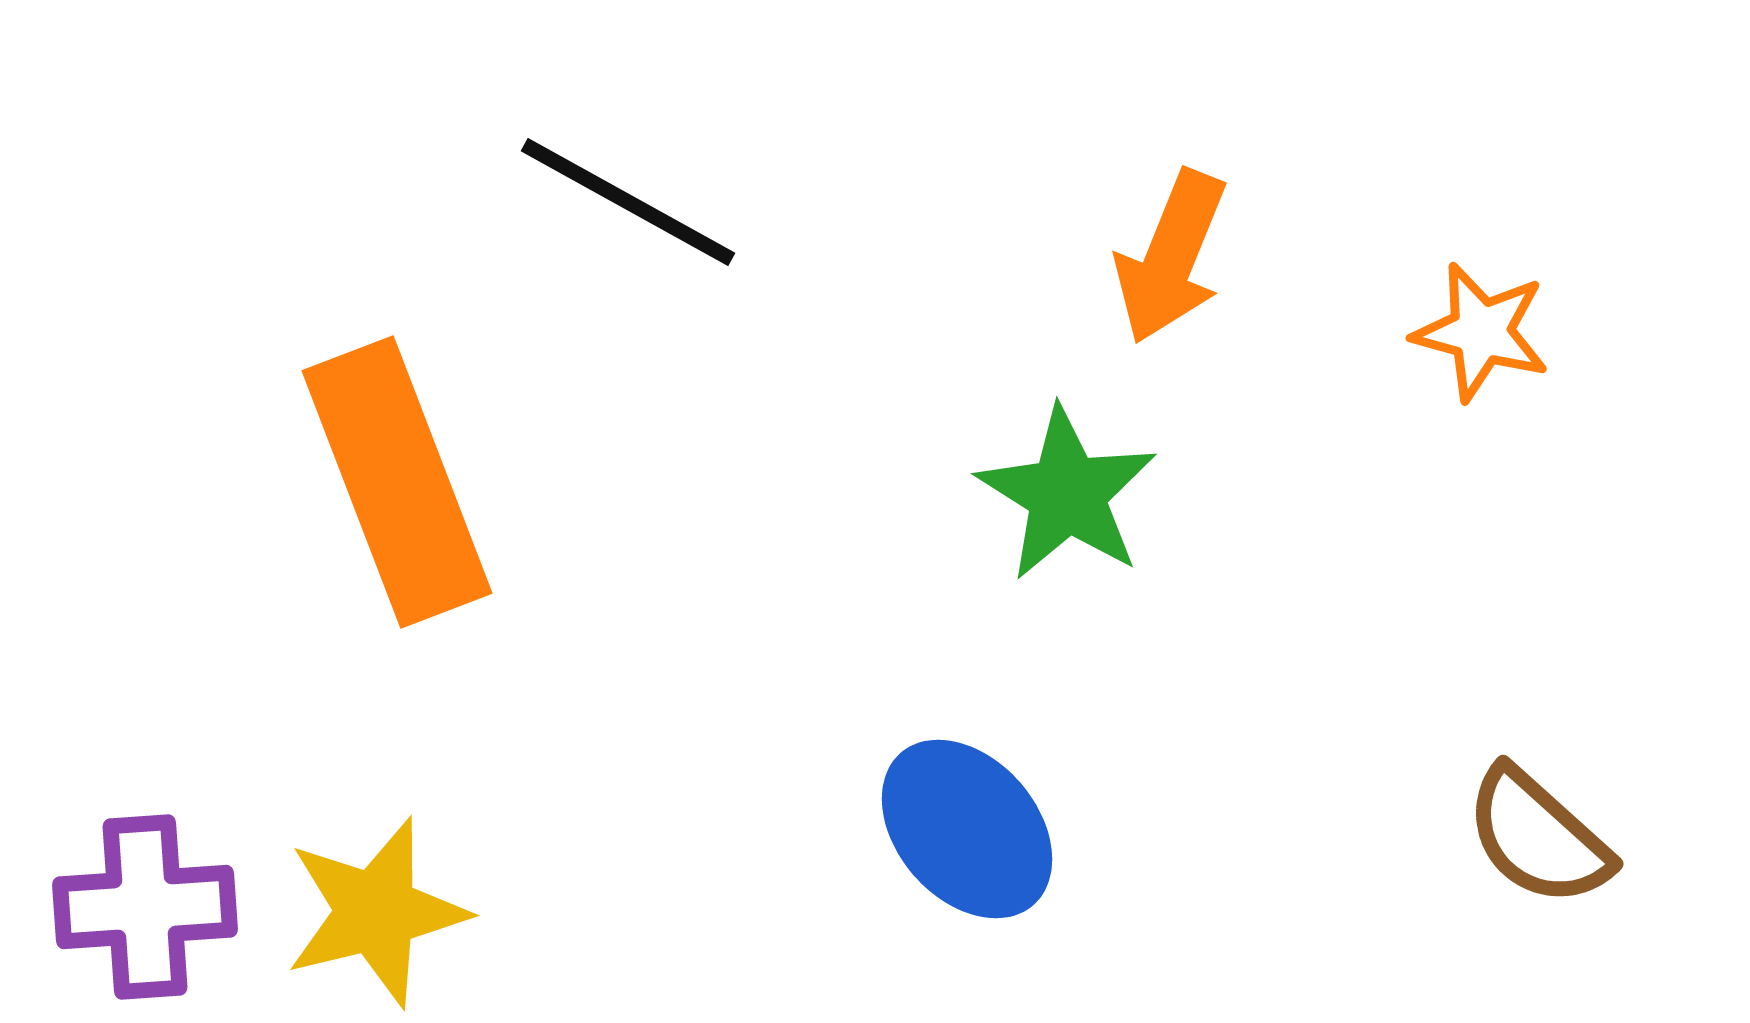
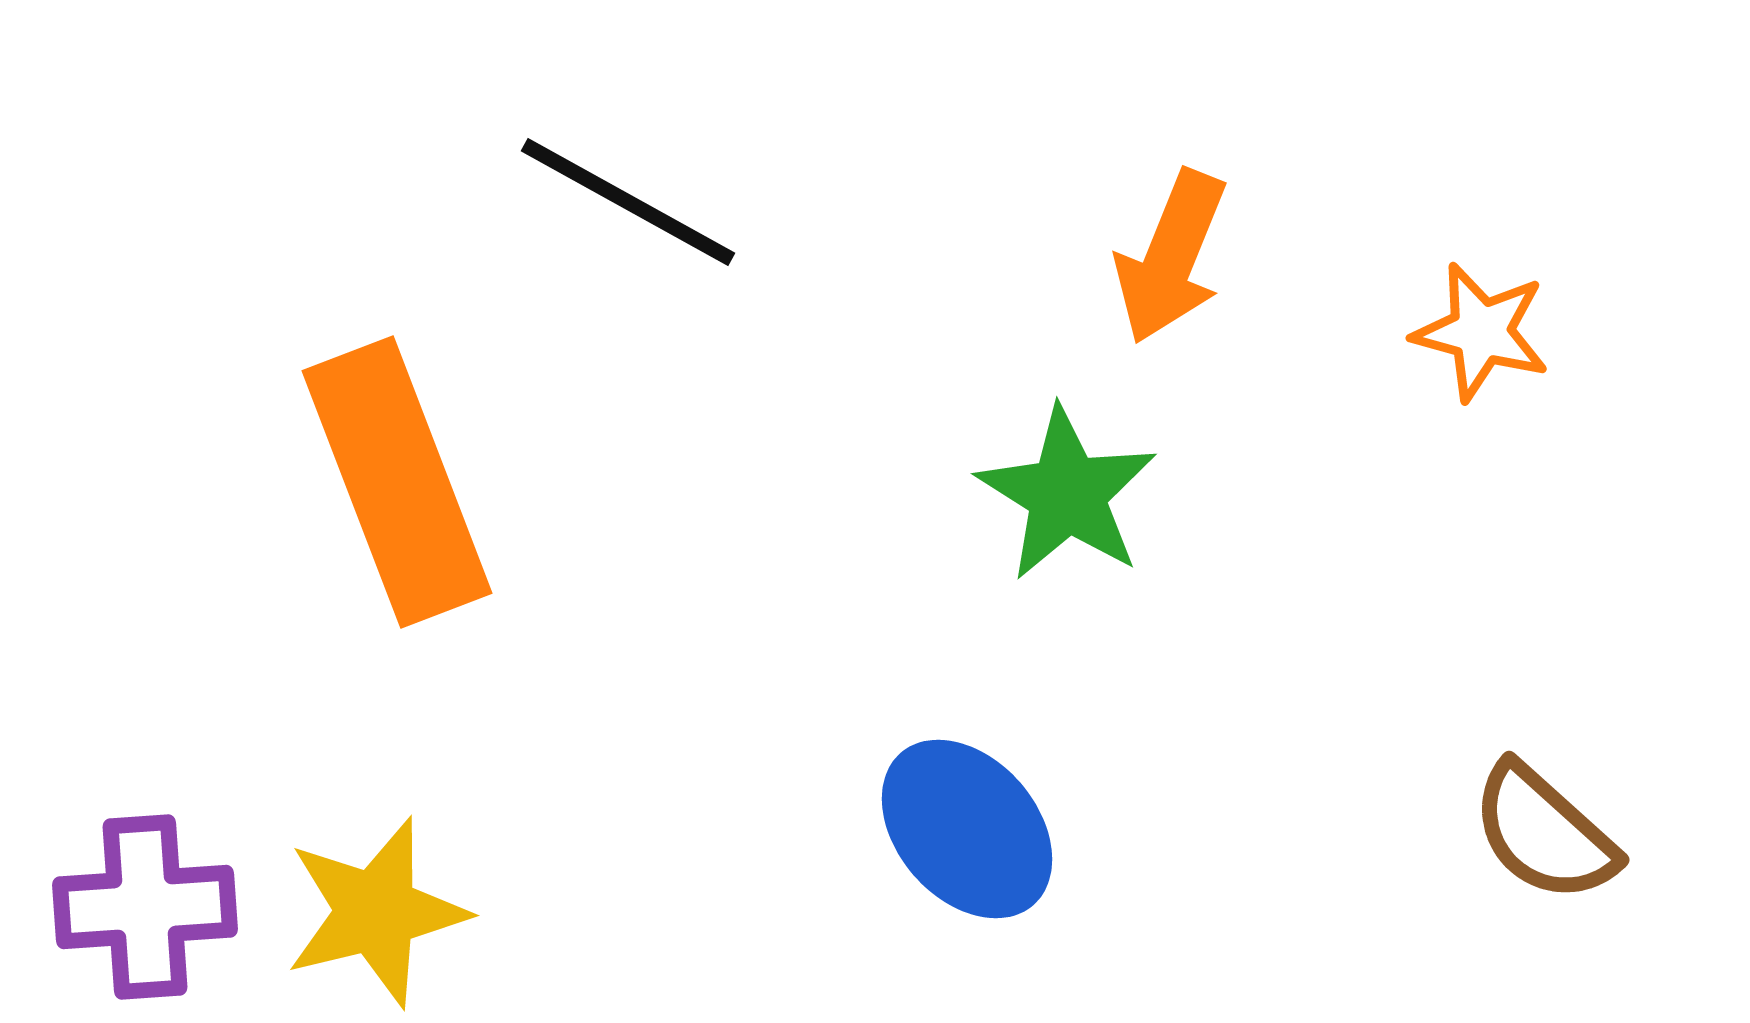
brown semicircle: moved 6 px right, 4 px up
